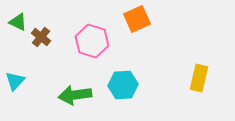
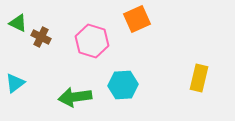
green triangle: moved 1 px down
brown cross: rotated 12 degrees counterclockwise
cyan triangle: moved 2 px down; rotated 10 degrees clockwise
green arrow: moved 2 px down
